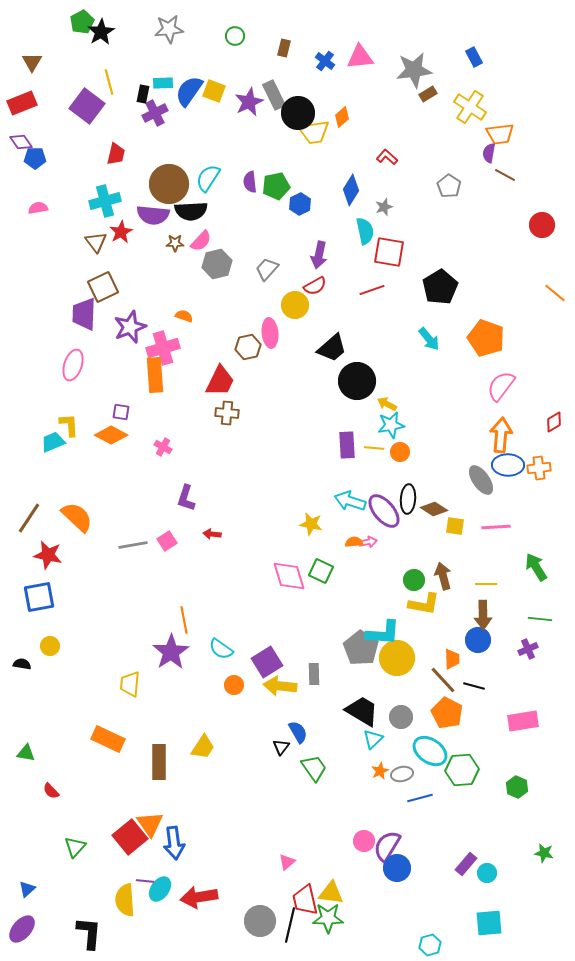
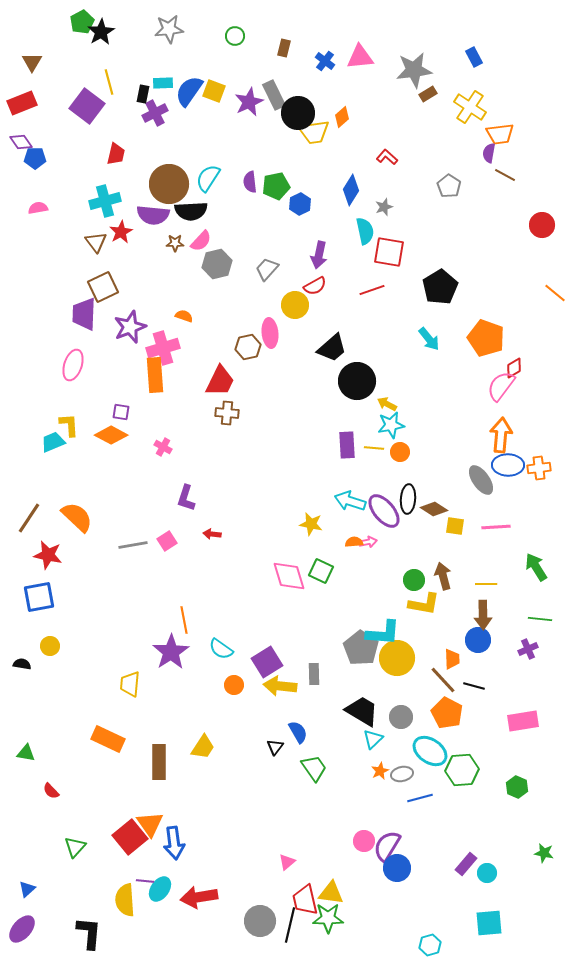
red diamond at (554, 422): moved 40 px left, 54 px up
black triangle at (281, 747): moved 6 px left
